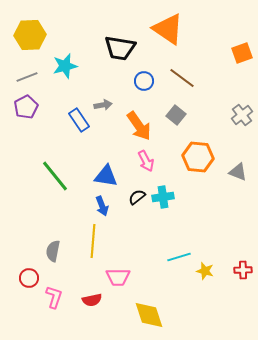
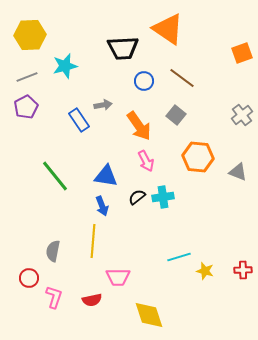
black trapezoid: moved 3 px right; rotated 12 degrees counterclockwise
